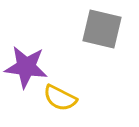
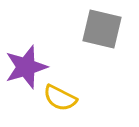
purple star: rotated 24 degrees counterclockwise
